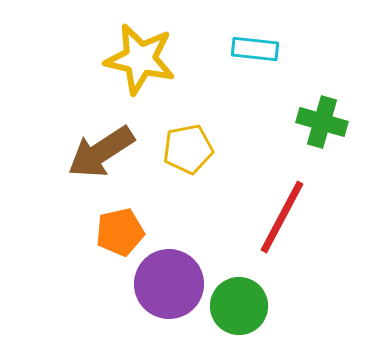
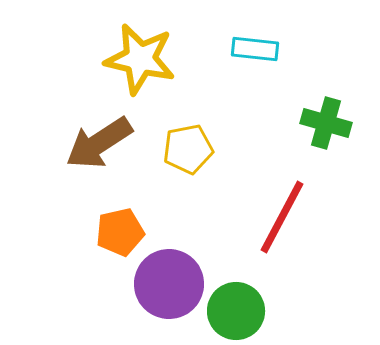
green cross: moved 4 px right, 1 px down
brown arrow: moved 2 px left, 9 px up
green circle: moved 3 px left, 5 px down
